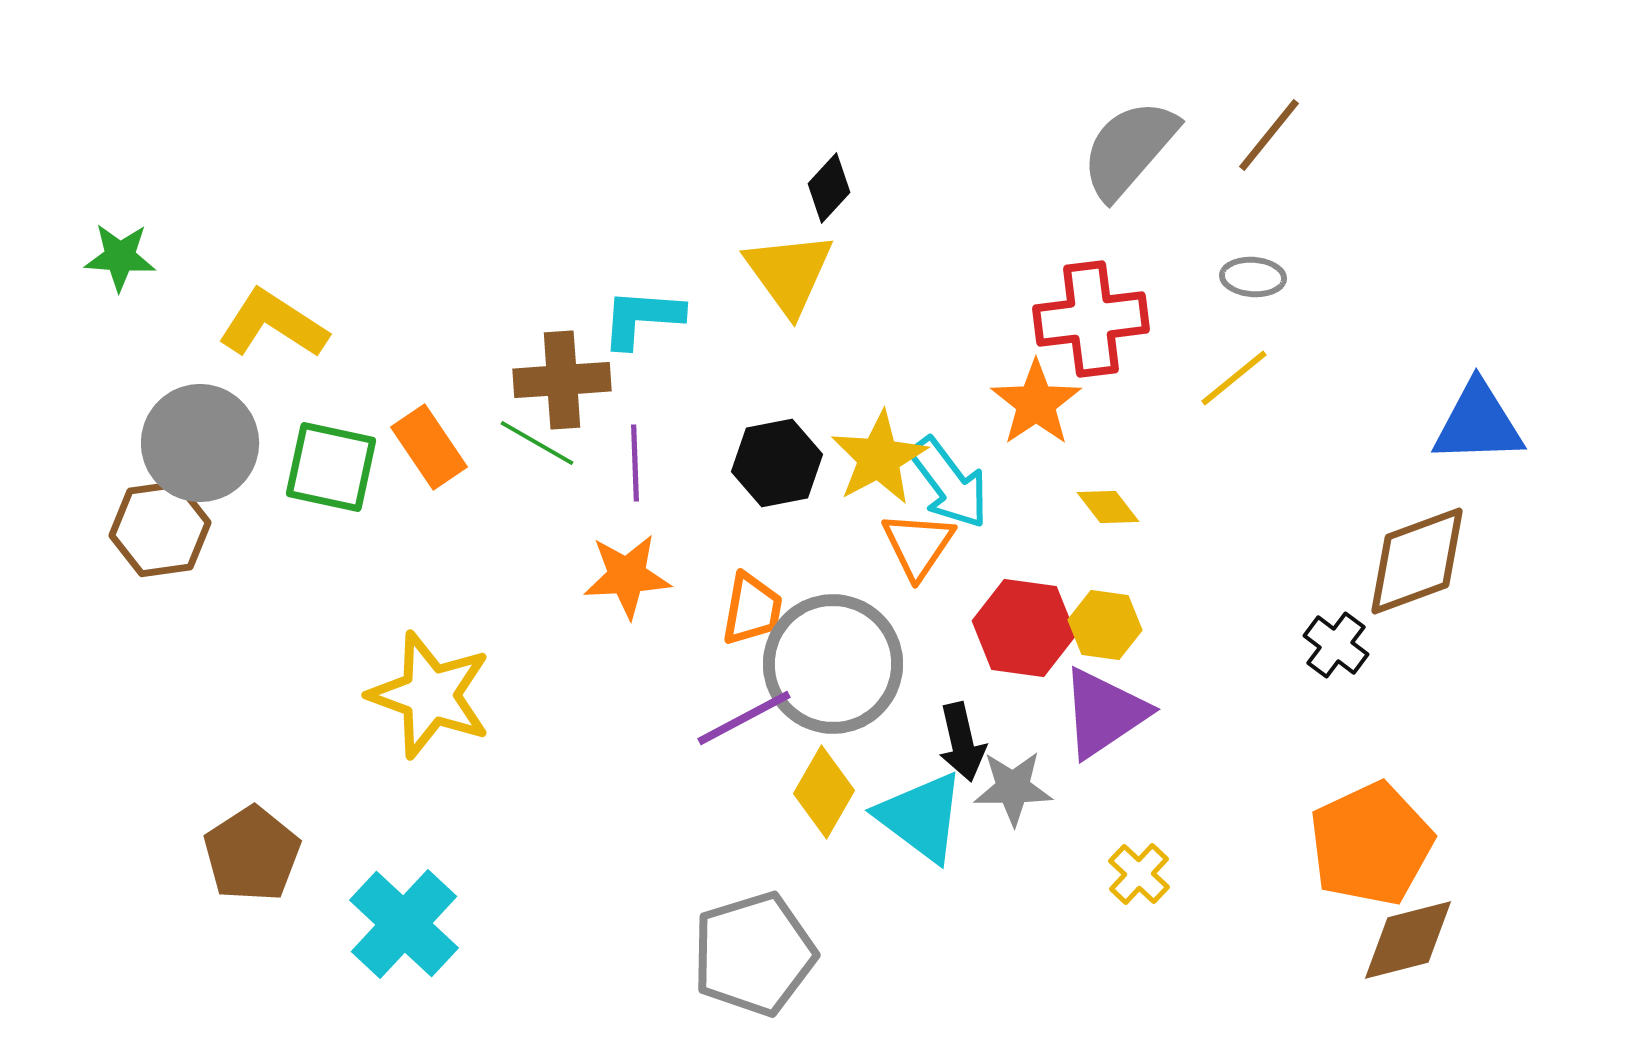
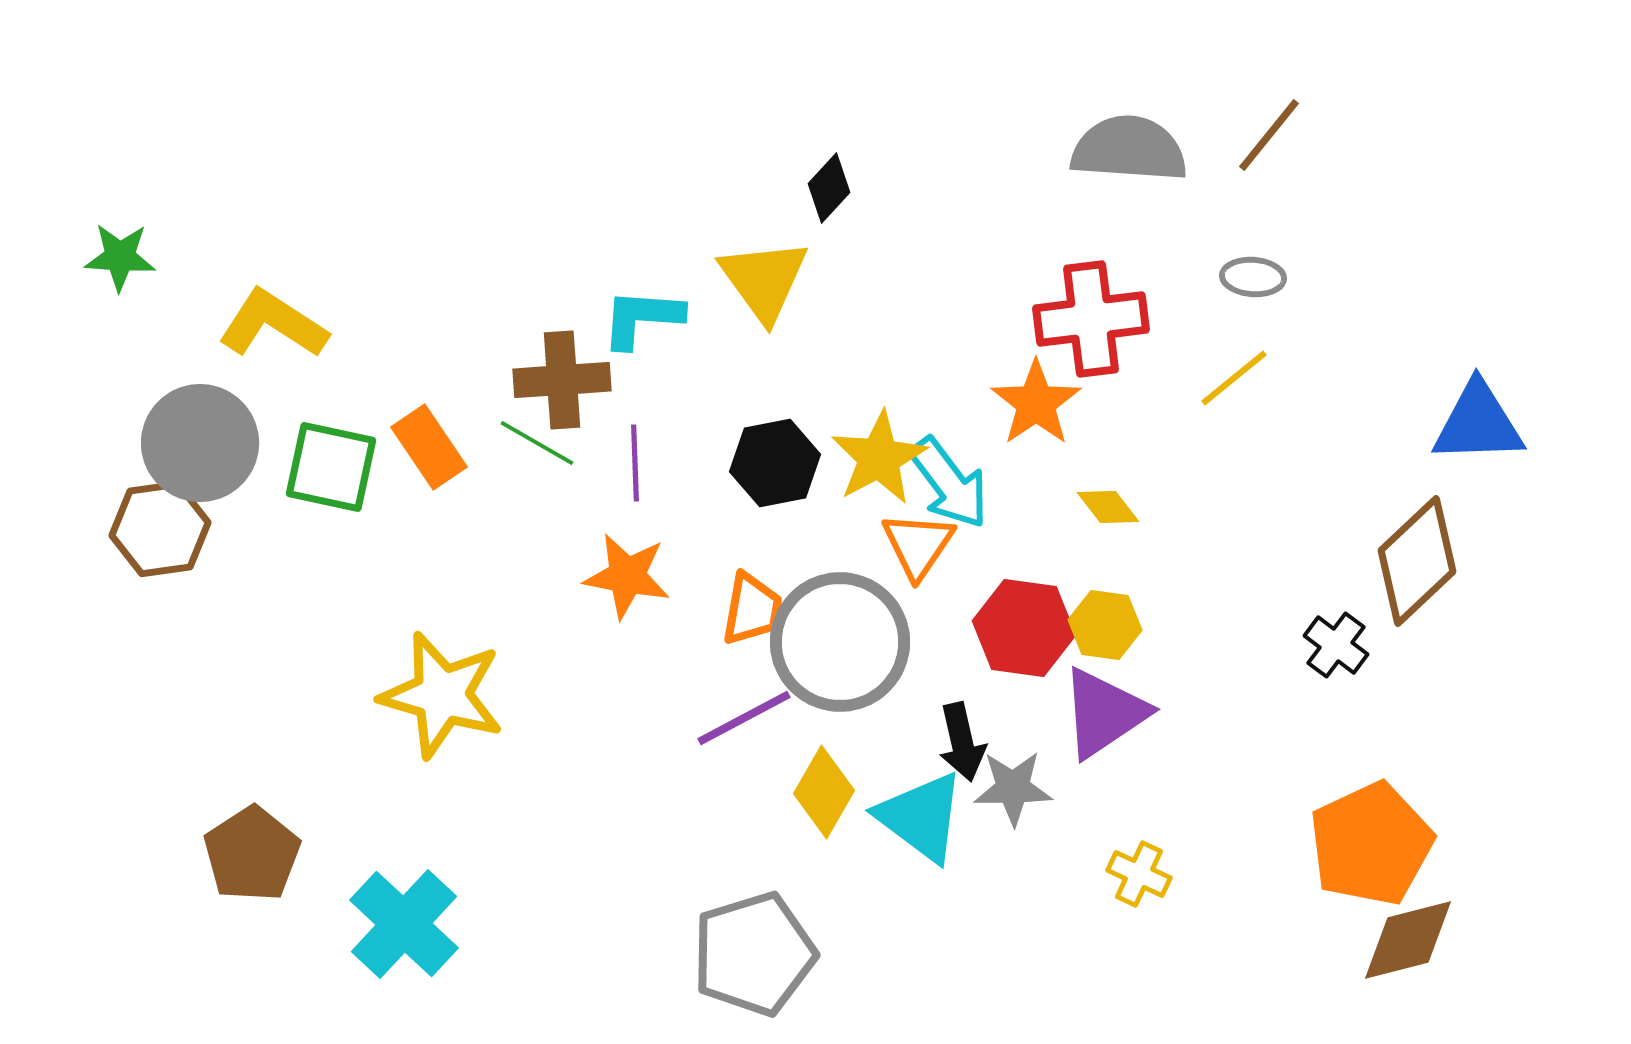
gray semicircle at (1129, 149): rotated 53 degrees clockwise
yellow triangle at (789, 273): moved 25 px left, 7 px down
black hexagon at (777, 463): moved 2 px left
brown diamond at (1417, 561): rotated 23 degrees counterclockwise
orange star at (627, 576): rotated 14 degrees clockwise
gray circle at (833, 664): moved 7 px right, 22 px up
yellow star at (430, 695): moved 12 px right; rotated 4 degrees counterclockwise
yellow cross at (1139, 874): rotated 18 degrees counterclockwise
